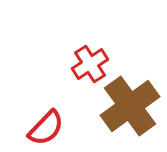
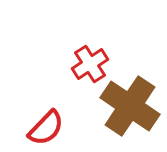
brown cross: rotated 20 degrees counterclockwise
